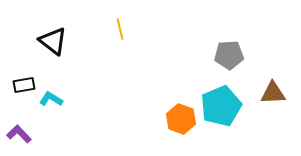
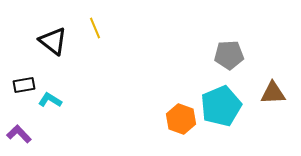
yellow line: moved 25 px left, 1 px up; rotated 10 degrees counterclockwise
cyan L-shape: moved 1 px left, 1 px down
